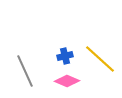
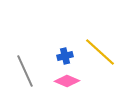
yellow line: moved 7 px up
